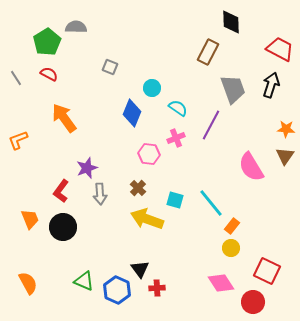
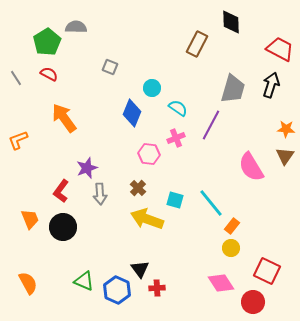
brown rectangle: moved 11 px left, 8 px up
gray trapezoid: rotated 36 degrees clockwise
